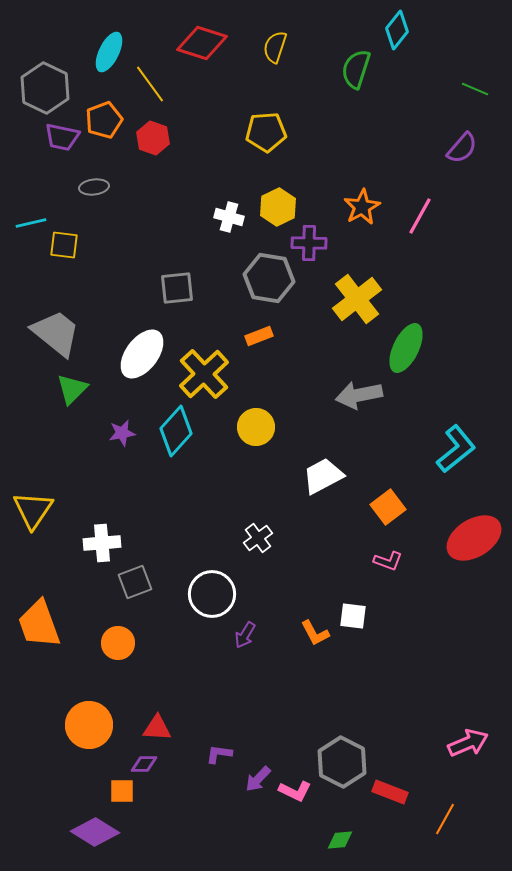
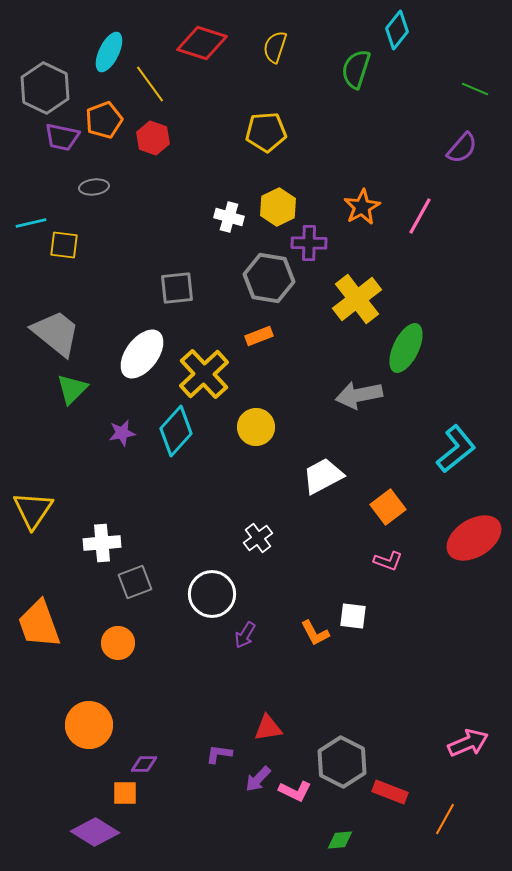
red triangle at (157, 728): moved 111 px right; rotated 12 degrees counterclockwise
orange square at (122, 791): moved 3 px right, 2 px down
